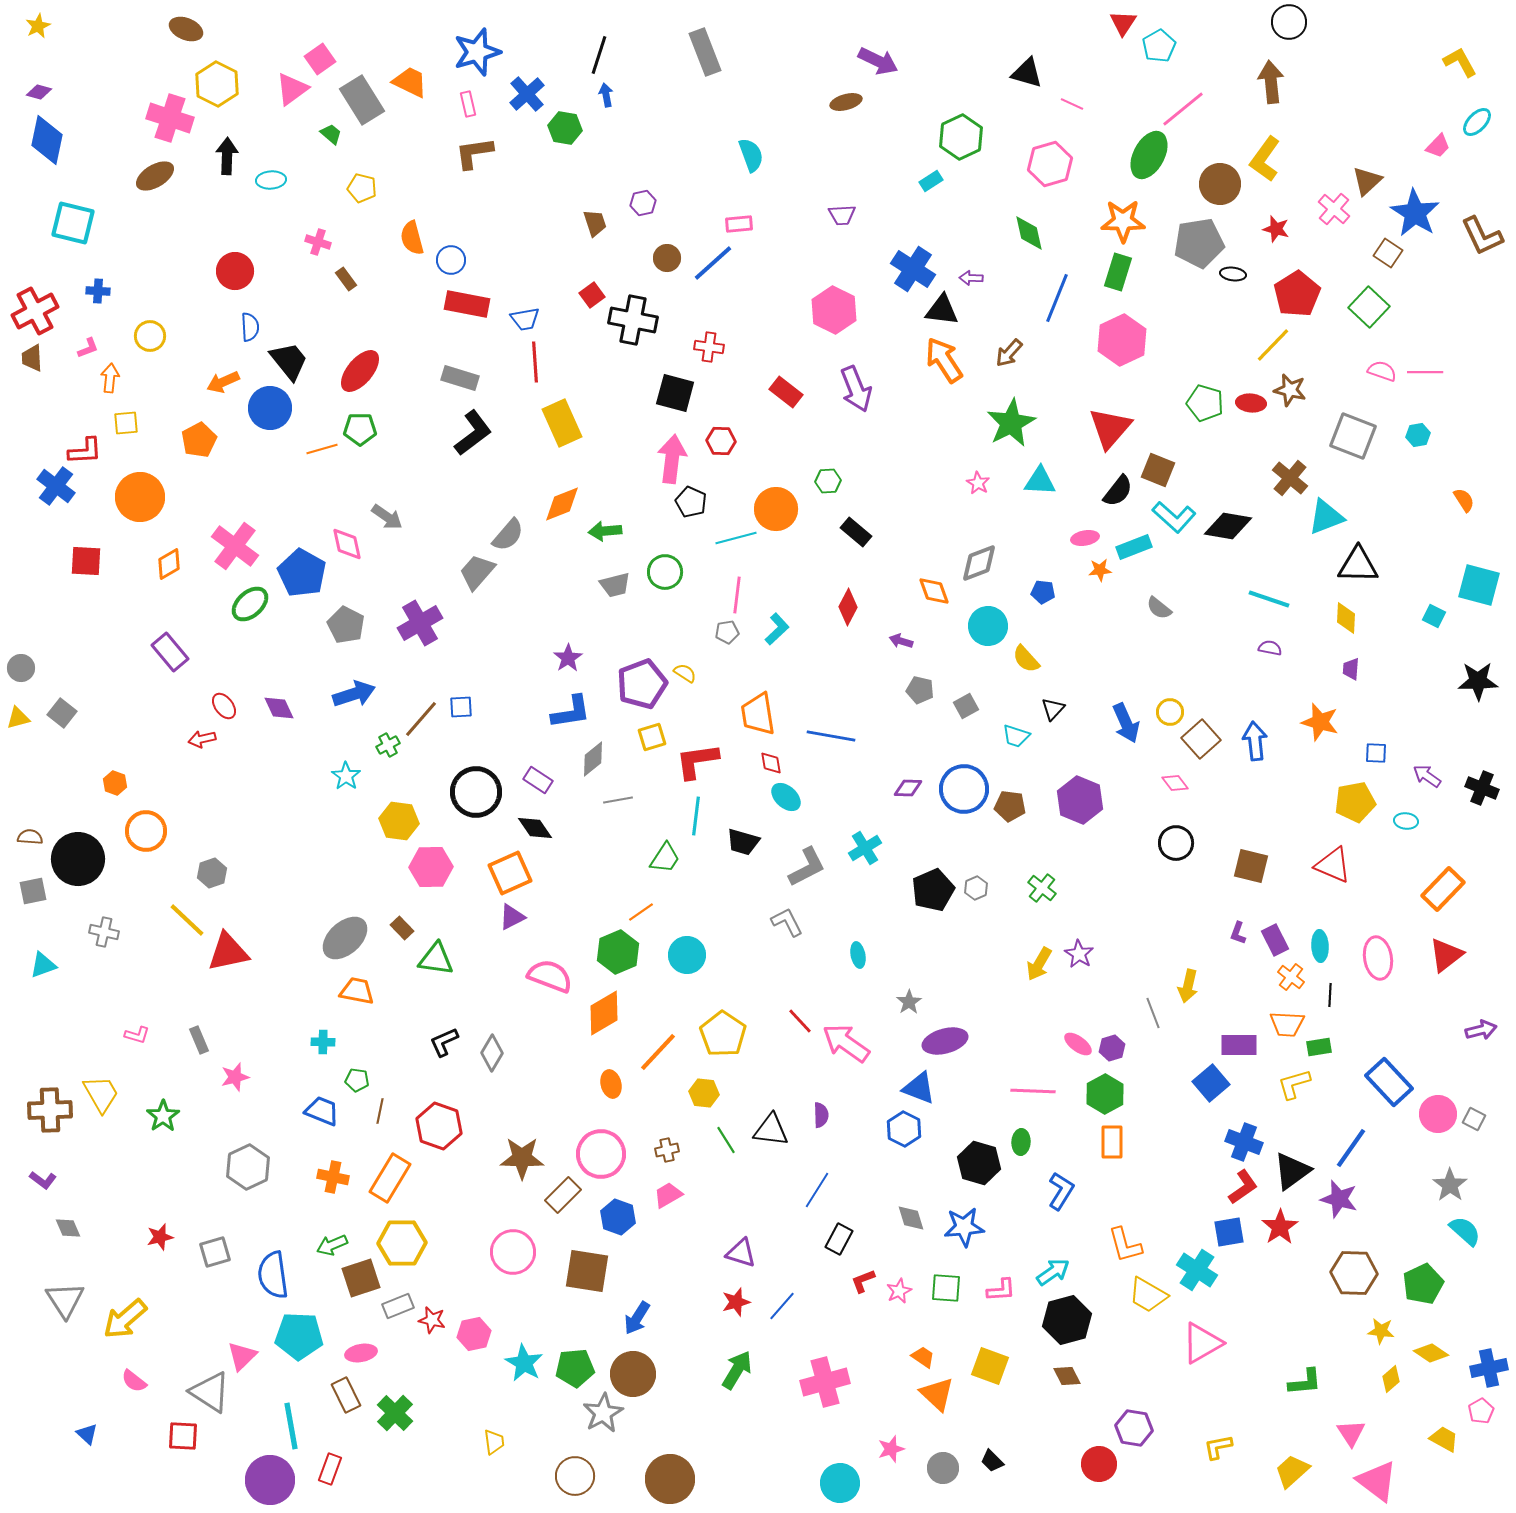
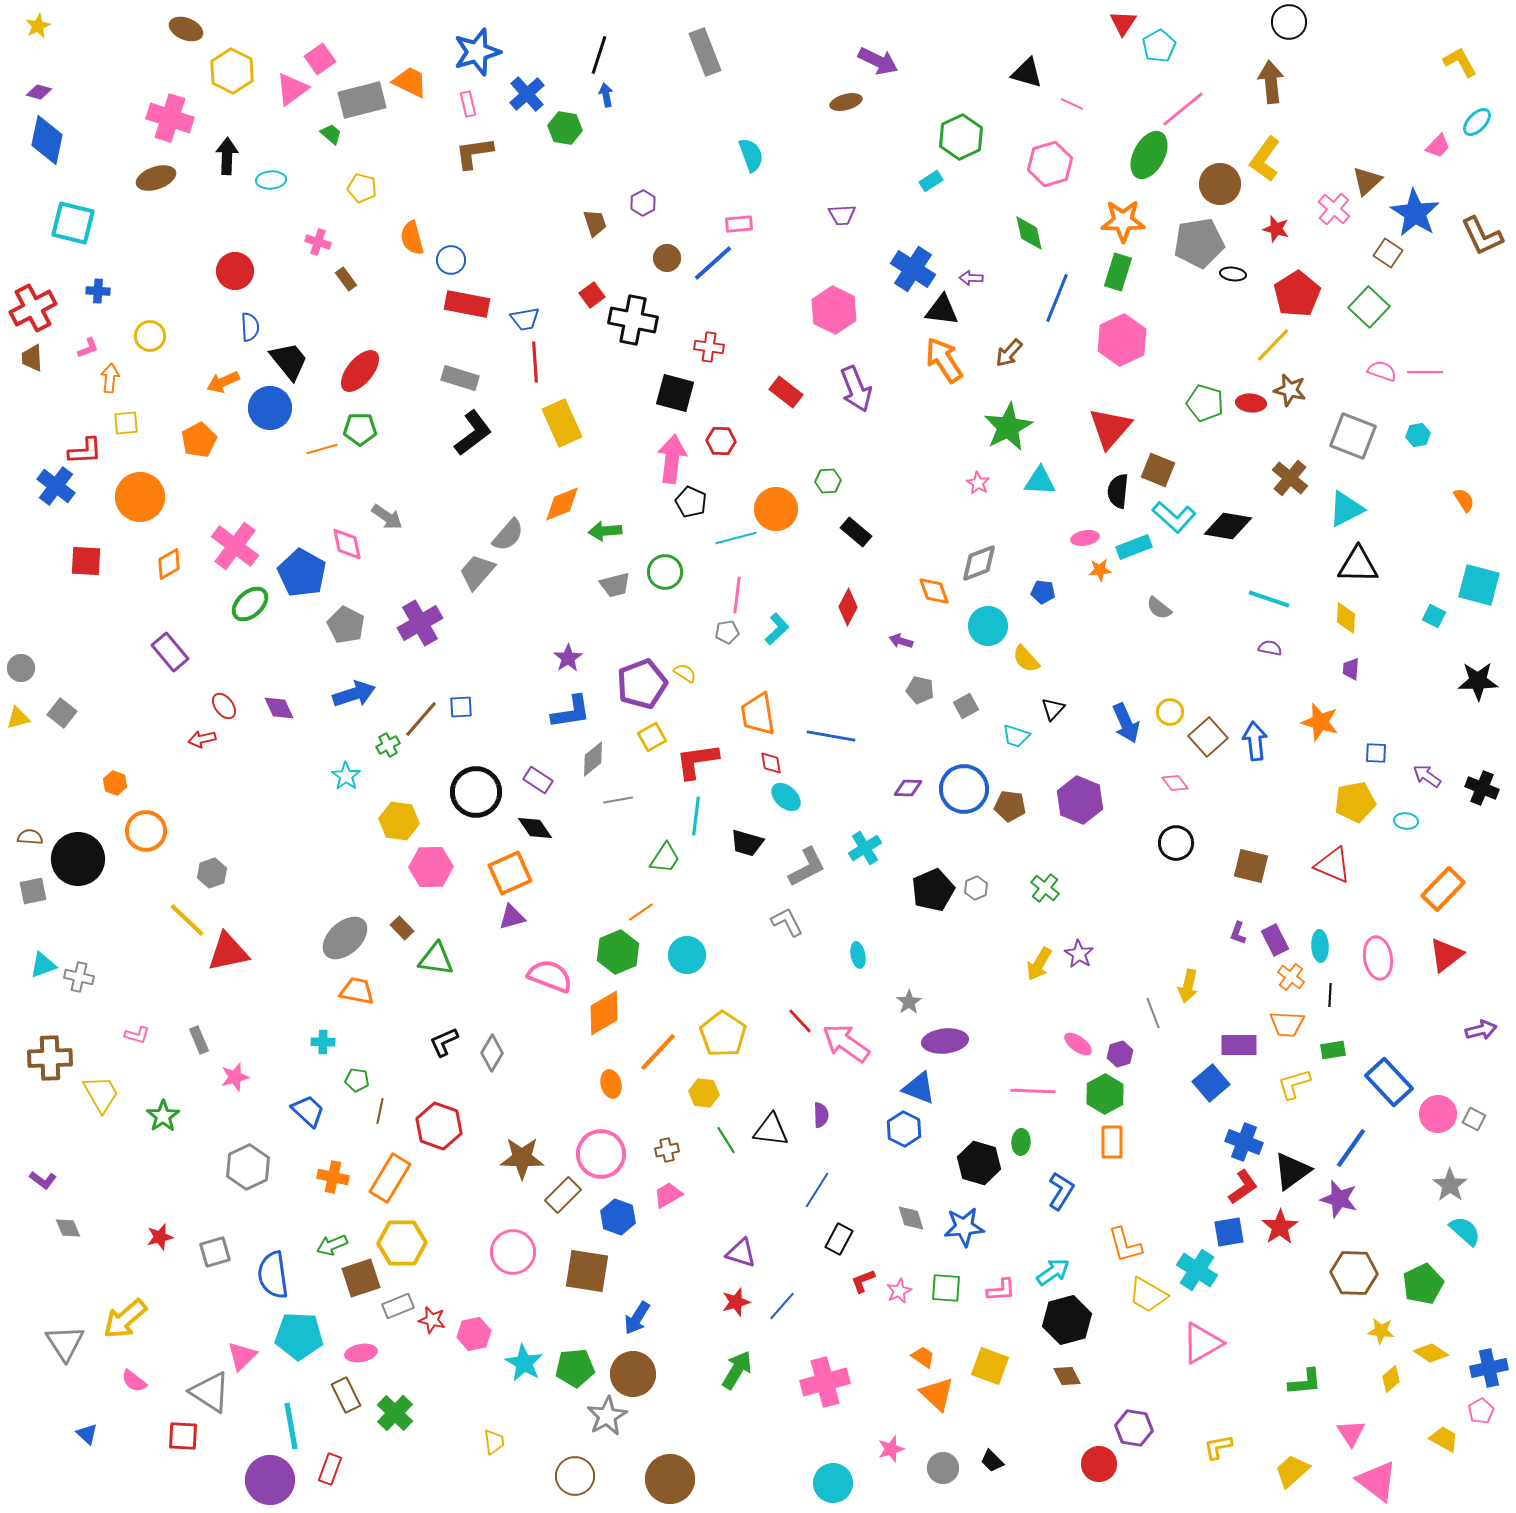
yellow hexagon at (217, 84): moved 15 px right, 13 px up
gray rectangle at (362, 100): rotated 72 degrees counterclockwise
brown ellipse at (155, 176): moved 1 px right, 2 px down; rotated 12 degrees clockwise
purple hexagon at (643, 203): rotated 15 degrees counterclockwise
red cross at (35, 311): moved 2 px left, 3 px up
green star at (1011, 423): moved 3 px left, 4 px down
black semicircle at (1118, 491): rotated 148 degrees clockwise
cyan triangle at (1326, 517): moved 20 px right, 8 px up; rotated 6 degrees counterclockwise
yellow square at (652, 737): rotated 12 degrees counterclockwise
brown square at (1201, 739): moved 7 px right, 2 px up
black trapezoid at (743, 842): moved 4 px right, 1 px down
green cross at (1042, 888): moved 3 px right
purple triangle at (512, 917): rotated 12 degrees clockwise
gray cross at (104, 932): moved 25 px left, 45 px down
purple ellipse at (945, 1041): rotated 9 degrees clockwise
green rectangle at (1319, 1047): moved 14 px right, 3 px down
purple hexagon at (1112, 1048): moved 8 px right, 6 px down
brown cross at (50, 1110): moved 52 px up
blue trapezoid at (322, 1111): moved 14 px left; rotated 21 degrees clockwise
gray triangle at (65, 1300): moved 43 px down
gray star at (603, 1413): moved 4 px right, 3 px down
cyan circle at (840, 1483): moved 7 px left
